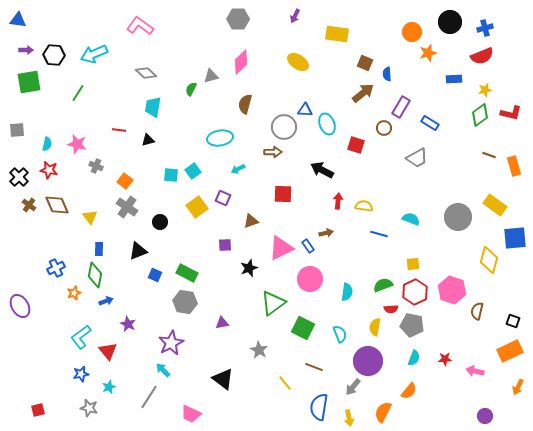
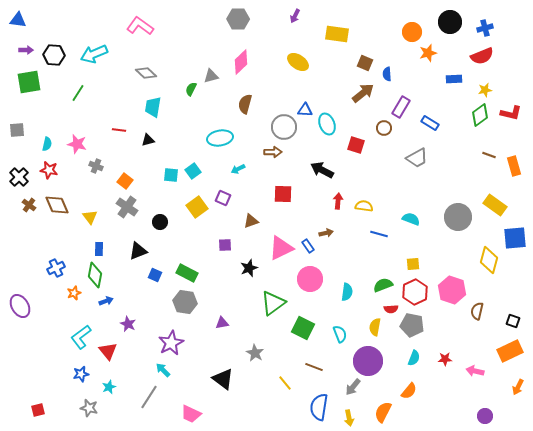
gray star at (259, 350): moved 4 px left, 3 px down
